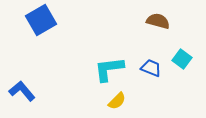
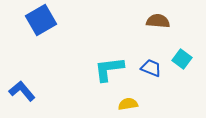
brown semicircle: rotated 10 degrees counterclockwise
yellow semicircle: moved 11 px right, 3 px down; rotated 144 degrees counterclockwise
